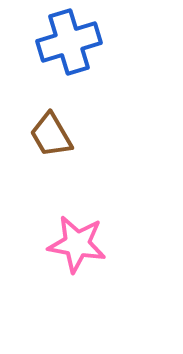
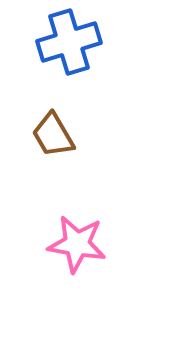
brown trapezoid: moved 2 px right
